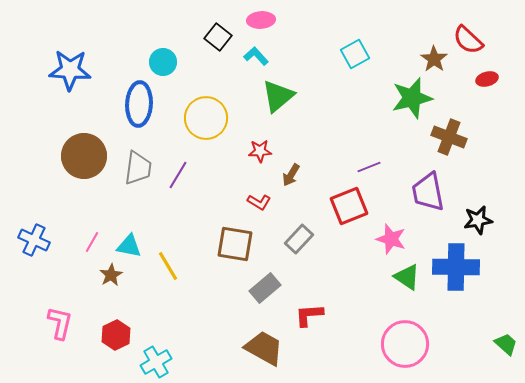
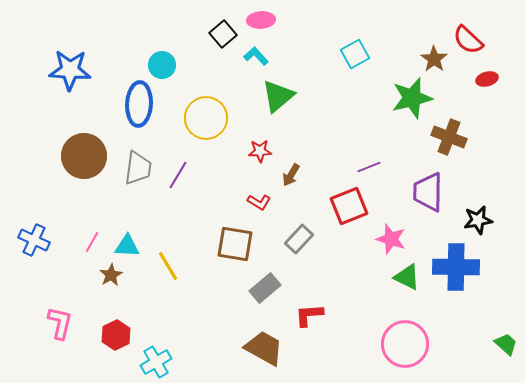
black square at (218, 37): moved 5 px right, 3 px up; rotated 12 degrees clockwise
cyan circle at (163, 62): moved 1 px left, 3 px down
purple trapezoid at (428, 192): rotated 12 degrees clockwise
cyan triangle at (129, 246): moved 2 px left; rotated 8 degrees counterclockwise
green triangle at (407, 277): rotated 8 degrees counterclockwise
